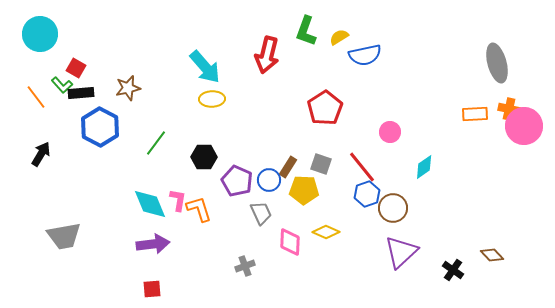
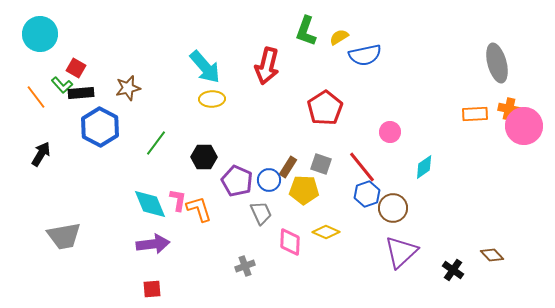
red arrow at (267, 55): moved 11 px down
